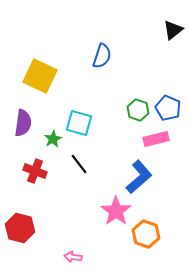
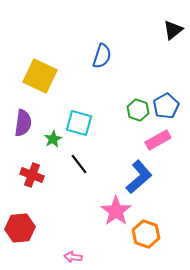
blue pentagon: moved 2 px left, 2 px up; rotated 20 degrees clockwise
pink rectangle: moved 2 px right, 1 px down; rotated 15 degrees counterclockwise
red cross: moved 3 px left, 4 px down
red hexagon: rotated 20 degrees counterclockwise
